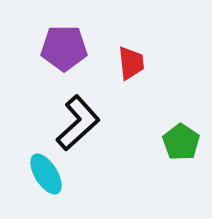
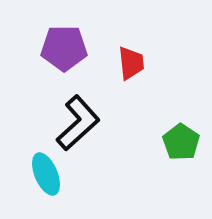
cyan ellipse: rotated 9 degrees clockwise
